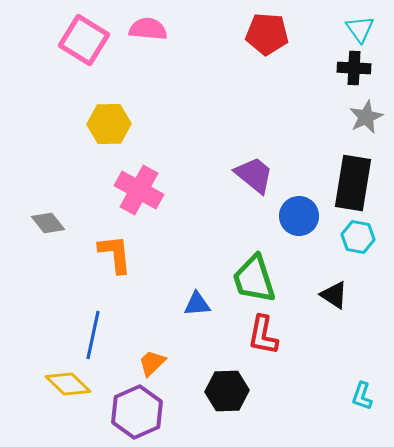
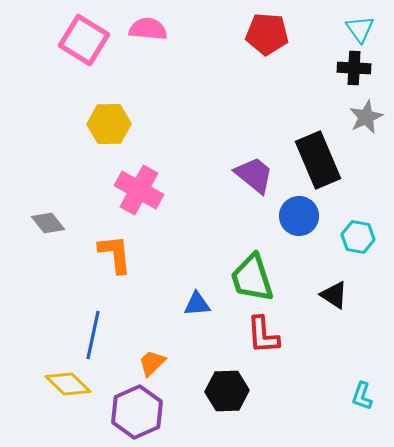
black rectangle: moved 35 px left, 23 px up; rotated 32 degrees counterclockwise
green trapezoid: moved 2 px left, 1 px up
red L-shape: rotated 15 degrees counterclockwise
